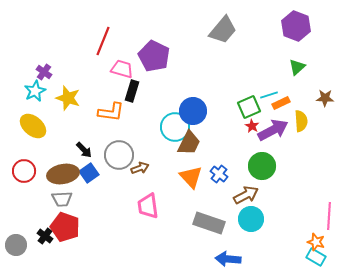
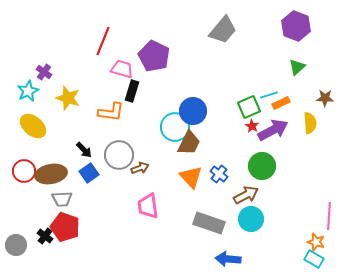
cyan star at (35, 91): moved 7 px left
yellow semicircle at (301, 121): moved 9 px right, 2 px down
brown ellipse at (63, 174): moved 12 px left
cyan rectangle at (316, 257): moved 2 px left, 2 px down
